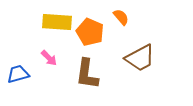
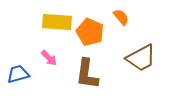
brown trapezoid: moved 1 px right
